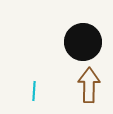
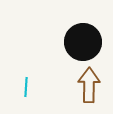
cyan line: moved 8 px left, 4 px up
